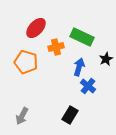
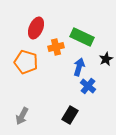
red ellipse: rotated 20 degrees counterclockwise
